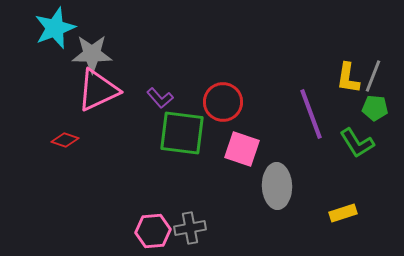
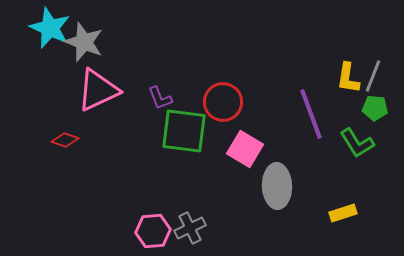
cyan star: moved 5 px left; rotated 27 degrees counterclockwise
gray star: moved 8 px left, 12 px up; rotated 21 degrees clockwise
purple L-shape: rotated 20 degrees clockwise
green square: moved 2 px right, 2 px up
pink square: moved 3 px right; rotated 12 degrees clockwise
gray cross: rotated 16 degrees counterclockwise
